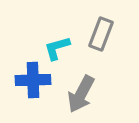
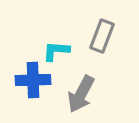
gray rectangle: moved 1 px right, 2 px down
cyan L-shape: moved 1 px left, 3 px down; rotated 20 degrees clockwise
